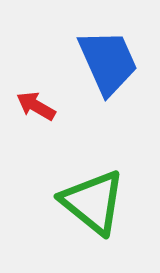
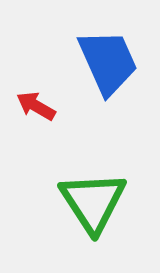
green triangle: rotated 18 degrees clockwise
